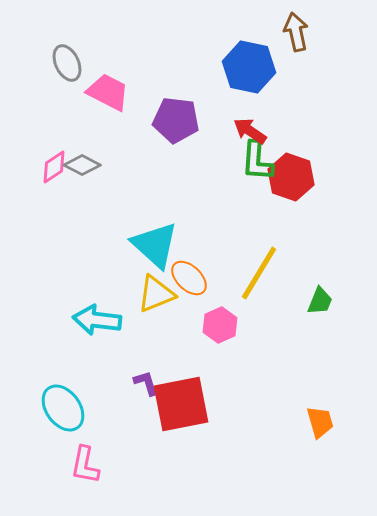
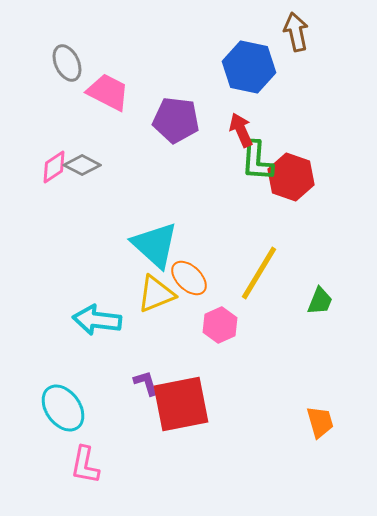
red arrow: moved 9 px left, 1 px up; rotated 32 degrees clockwise
